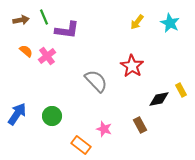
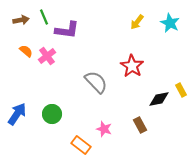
gray semicircle: moved 1 px down
green circle: moved 2 px up
